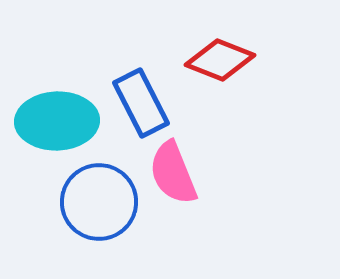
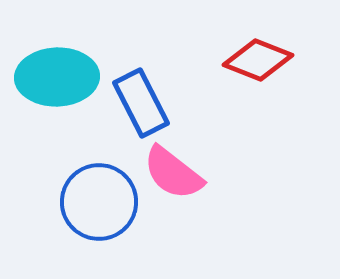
red diamond: moved 38 px right
cyan ellipse: moved 44 px up
pink semicircle: rotated 30 degrees counterclockwise
